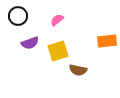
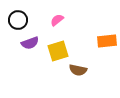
black circle: moved 4 px down
